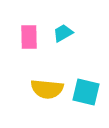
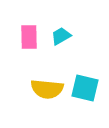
cyan trapezoid: moved 2 px left, 3 px down
cyan square: moved 1 px left, 4 px up
